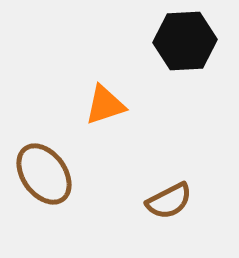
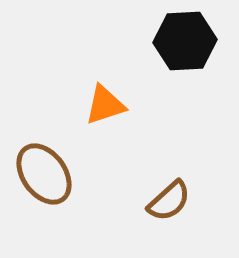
brown semicircle: rotated 15 degrees counterclockwise
